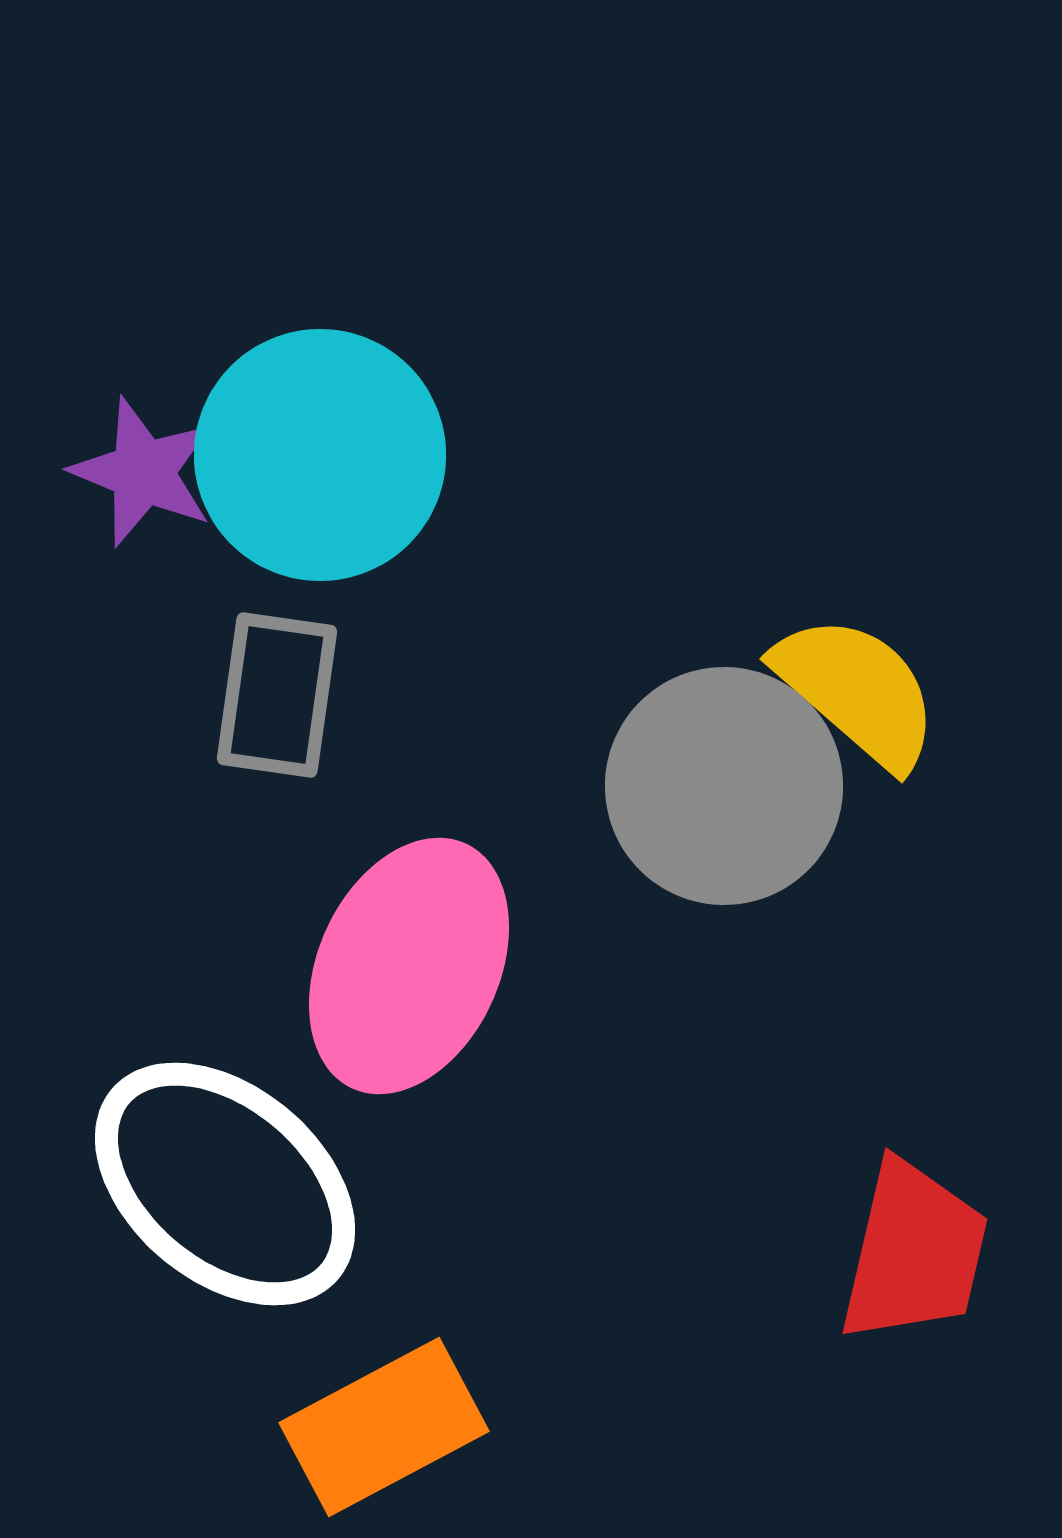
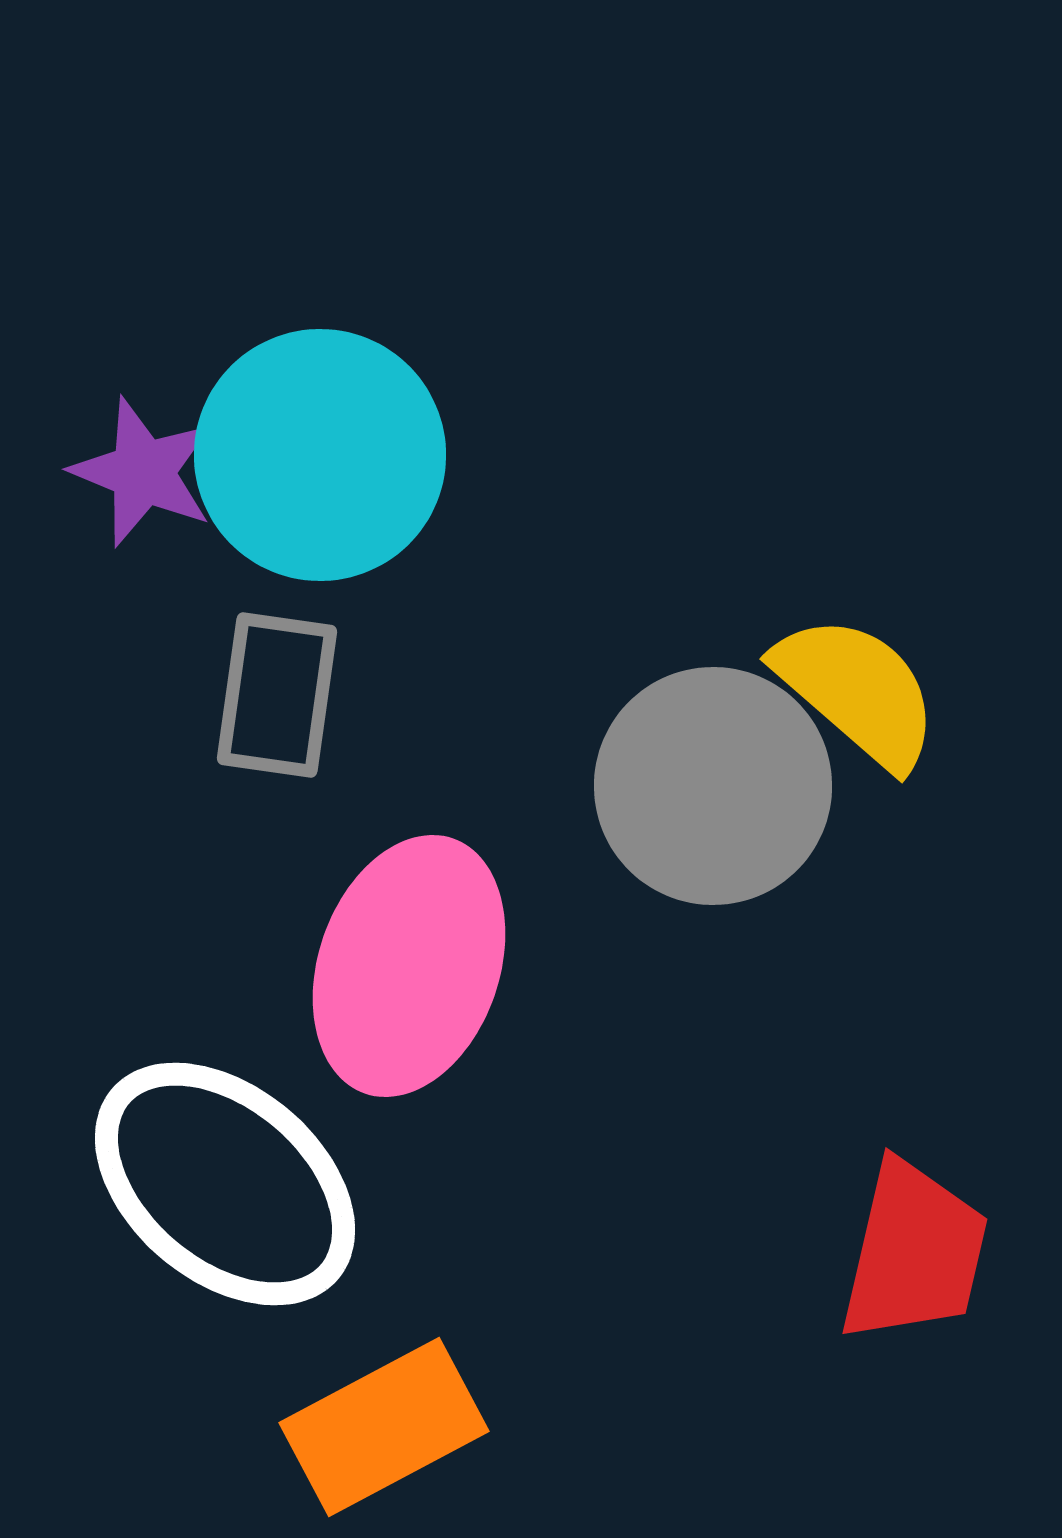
gray circle: moved 11 px left
pink ellipse: rotated 6 degrees counterclockwise
